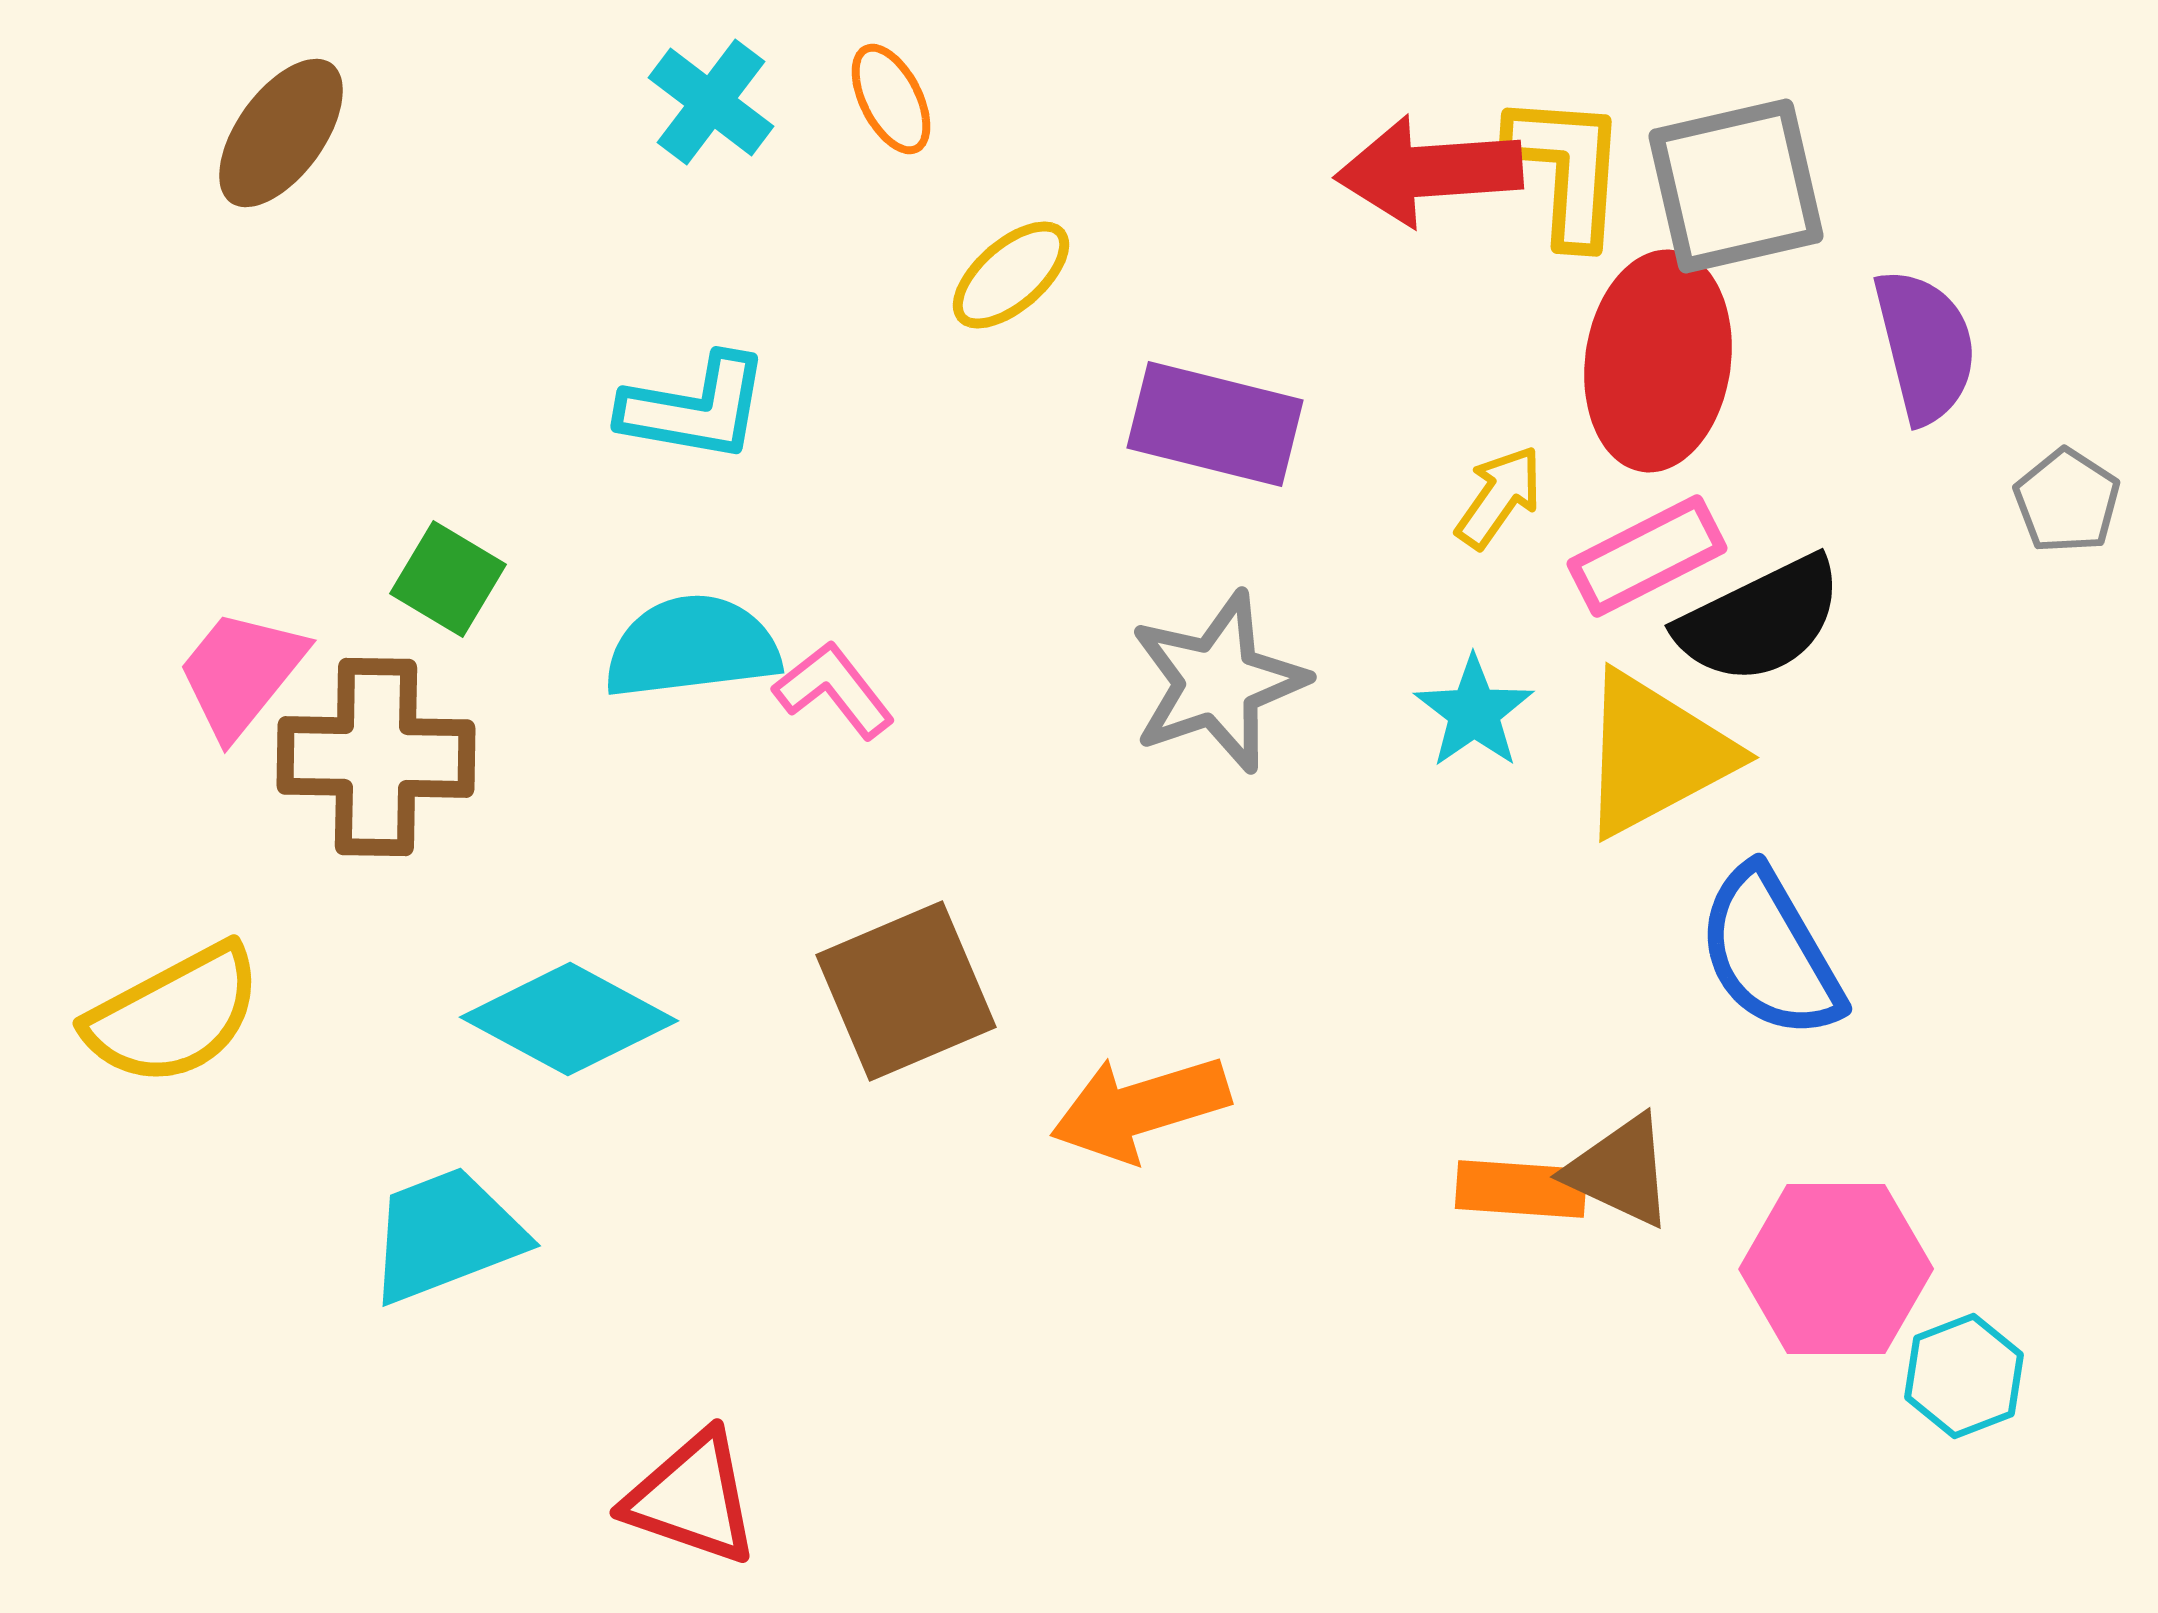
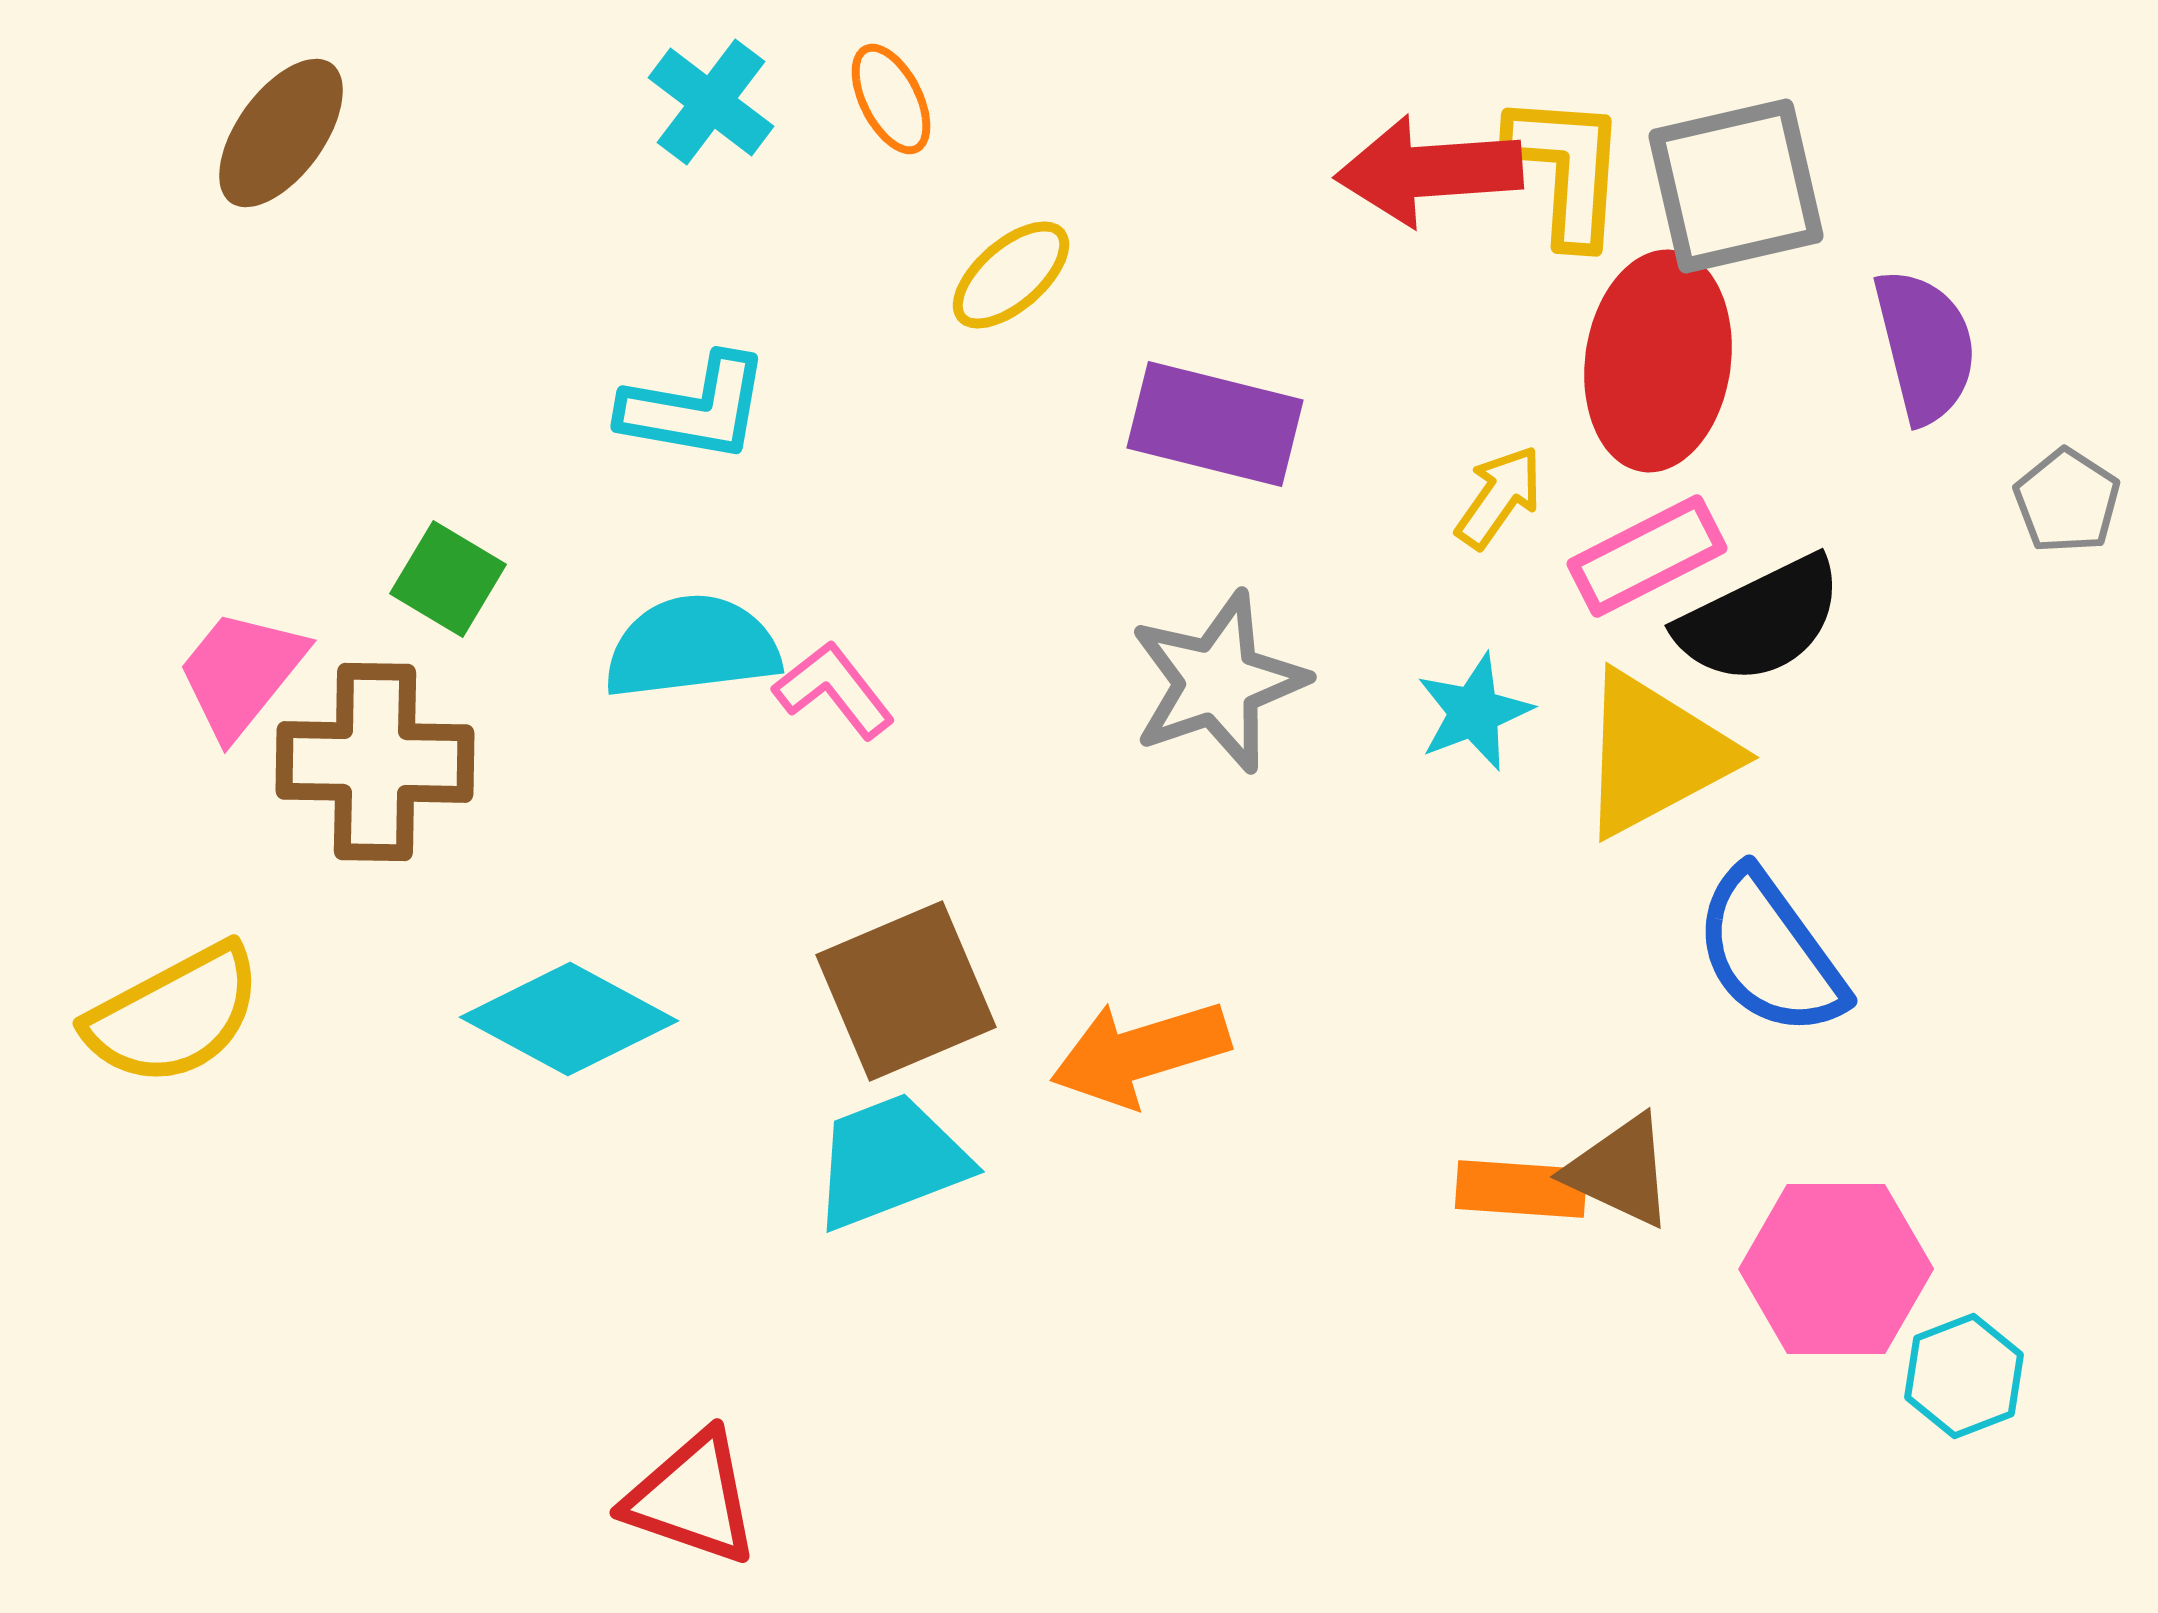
cyan star: rotated 14 degrees clockwise
brown cross: moved 1 px left, 5 px down
blue semicircle: rotated 6 degrees counterclockwise
orange arrow: moved 55 px up
cyan trapezoid: moved 444 px right, 74 px up
